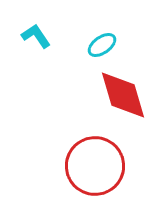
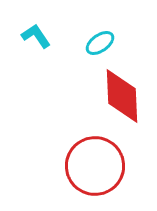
cyan ellipse: moved 2 px left, 2 px up
red diamond: moved 1 px left, 1 px down; rotated 14 degrees clockwise
